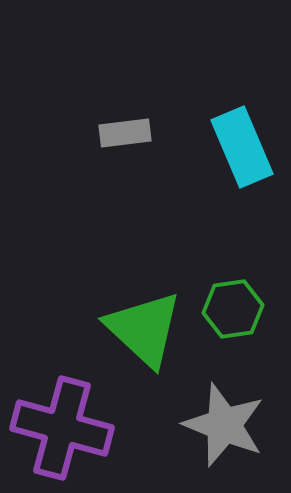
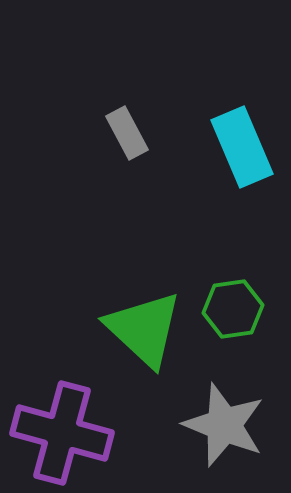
gray rectangle: moved 2 px right; rotated 69 degrees clockwise
purple cross: moved 5 px down
